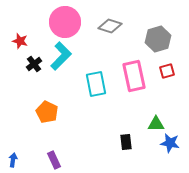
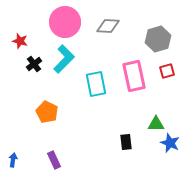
gray diamond: moved 2 px left; rotated 15 degrees counterclockwise
cyan L-shape: moved 3 px right, 3 px down
blue star: rotated 12 degrees clockwise
